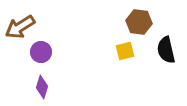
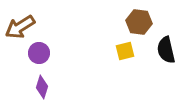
purple circle: moved 2 px left, 1 px down
